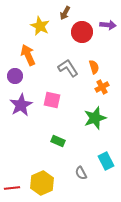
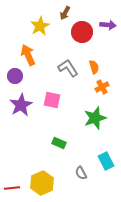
yellow star: rotated 18 degrees clockwise
green rectangle: moved 1 px right, 2 px down
